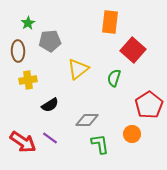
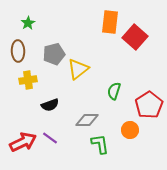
gray pentagon: moved 4 px right, 13 px down; rotated 10 degrees counterclockwise
red square: moved 2 px right, 13 px up
green semicircle: moved 13 px down
black semicircle: rotated 12 degrees clockwise
orange circle: moved 2 px left, 4 px up
red arrow: rotated 60 degrees counterclockwise
